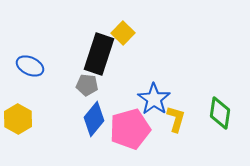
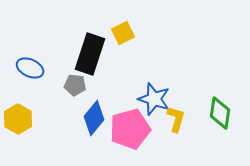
yellow square: rotated 20 degrees clockwise
black rectangle: moved 9 px left
blue ellipse: moved 2 px down
gray pentagon: moved 12 px left
blue star: rotated 16 degrees counterclockwise
blue diamond: moved 1 px up
